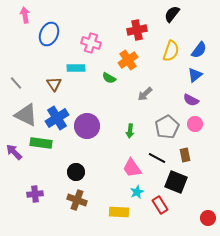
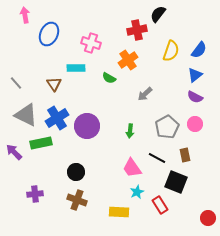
black semicircle: moved 14 px left
purple semicircle: moved 4 px right, 3 px up
green rectangle: rotated 20 degrees counterclockwise
